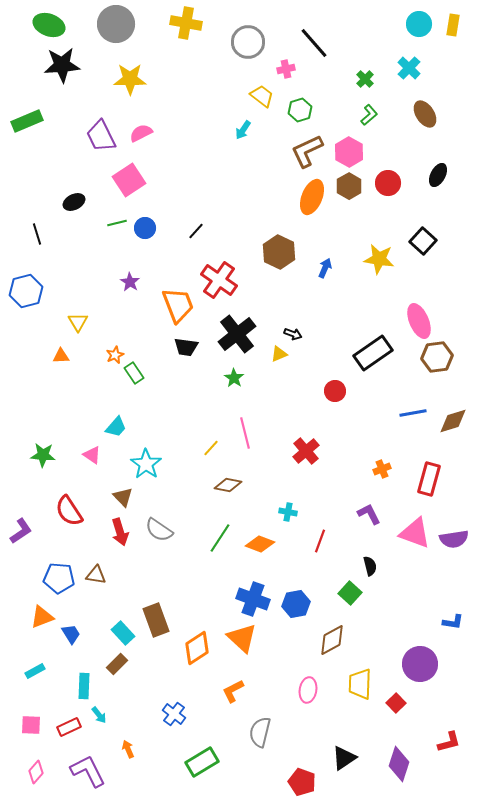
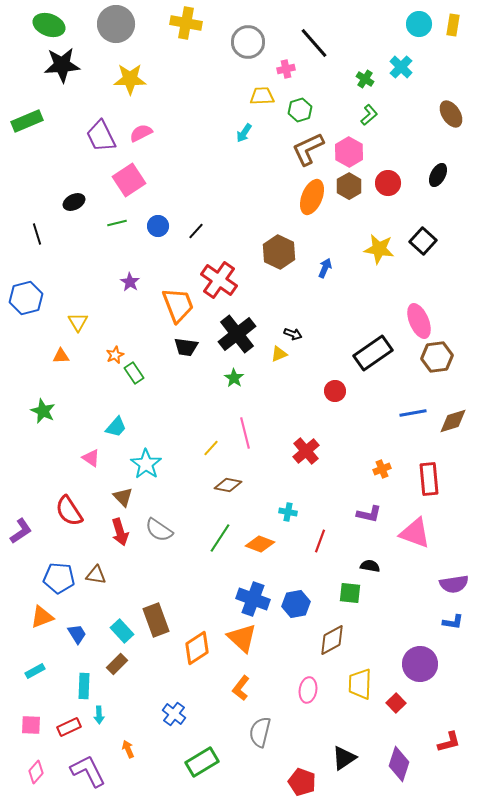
cyan cross at (409, 68): moved 8 px left, 1 px up
green cross at (365, 79): rotated 12 degrees counterclockwise
yellow trapezoid at (262, 96): rotated 40 degrees counterclockwise
brown ellipse at (425, 114): moved 26 px right
cyan arrow at (243, 130): moved 1 px right, 3 px down
brown L-shape at (307, 151): moved 1 px right, 2 px up
blue circle at (145, 228): moved 13 px right, 2 px up
yellow star at (379, 259): moved 10 px up
blue hexagon at (26, 291): moved 7 px down
green star at (43, 455): moved 44 px up; rotated 20 degrees clockwise
pink triangle at (92, 455): moved 1 px left, 3 px down
red rectangle at (429, 479): rotated 20 degrees counterclockwise
purple L-shape at (369, 514): rotated 130 degrees clockwise
purple semicircle at (454, 539): moved 45 px down
black semicircle at (370, 566): rotated 66 degrees counterclockwise
green square at (350, 593): rotated 35 degrees counterclockwise
cyan rectangle at (123, 633): moved 1 px left, 2 px up
blue trapezoid at (71, 634): moved 6 px right
orange L-shape at (233, 691): moved 8 px right, 3 px up; rotated 25 degrees counterclockwise
cyan arrow at (99, 715): rotated 36 degrees clockwise
